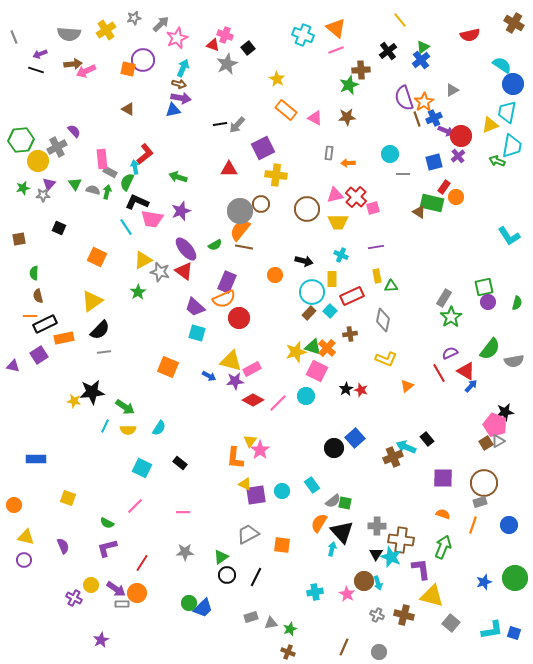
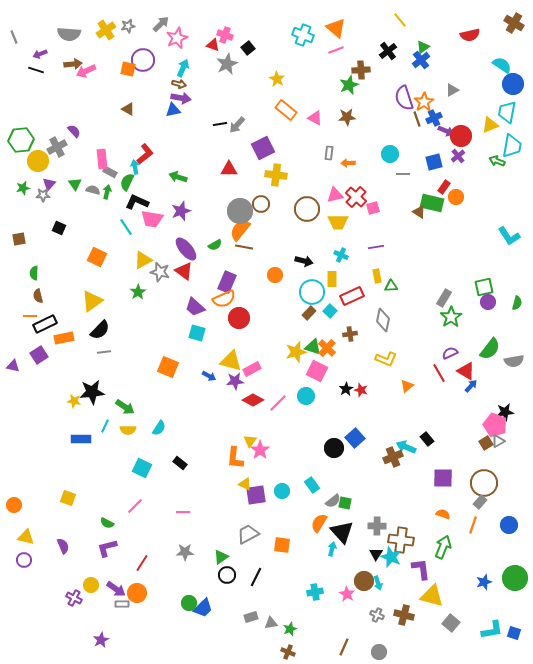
gray star at (134, 18): moved 6 px left, 8 px down
blue rectangle at (36, 459): moved 45 px right, 20 px up
gray rectangle at (480, 502): rotated 32 degrees counterclockwise
